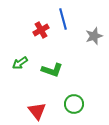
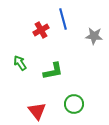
gray star: rotated 24 degrees clockwise
green arrow: rotated 91 degrees clockwise
green L-shape: moved 1 px right, 1 px down; rotated 30 degrees counterclockwise
